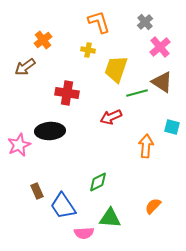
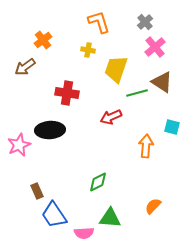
pink cross: moved 5 px left
black ellipse: moved 1 px up
blue trapezoid: moved 9 px left, 9 px down
